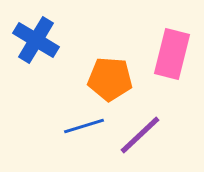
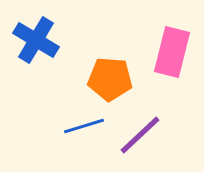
pink rectangle: moved 2 px up
